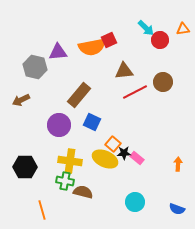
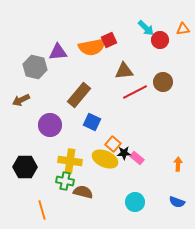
purple circle: moved 9 px left
blue semicircle: moved 7 px up
